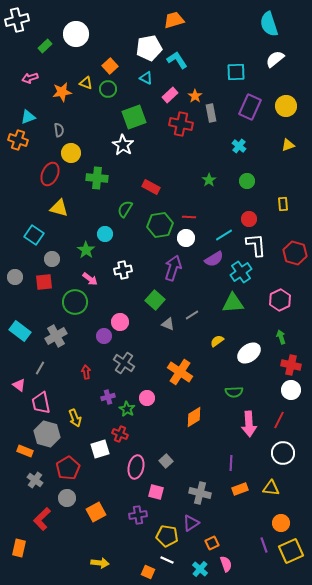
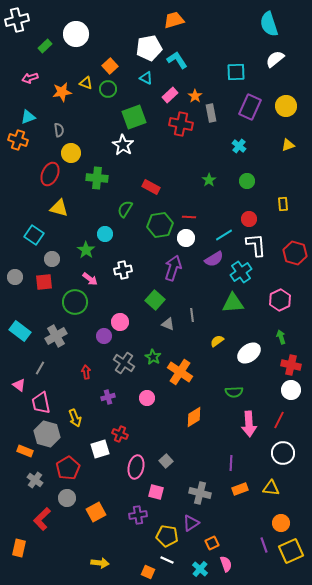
gray line at (192, 315): rotated 64 degrees counterclockwise
green star at (127, 409): moved 26 px right, 52 px up
